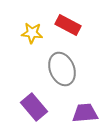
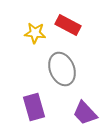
yellow star: moved 3 px right
purple rectangle: rotated 24 degrees clockwise
purple trapezoid: rotated 128 degrees counterclockwise
